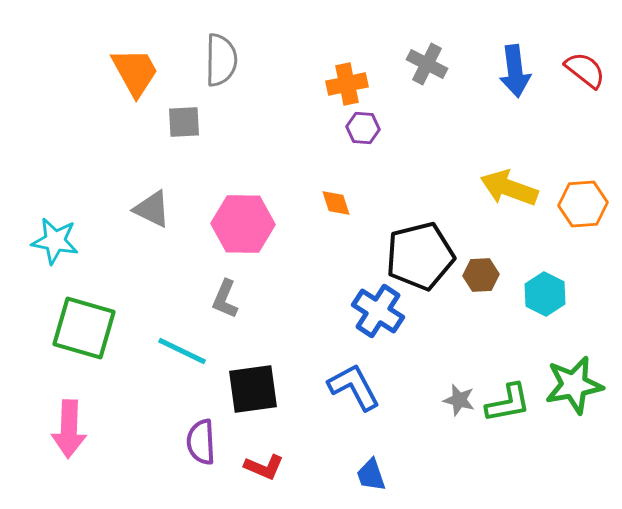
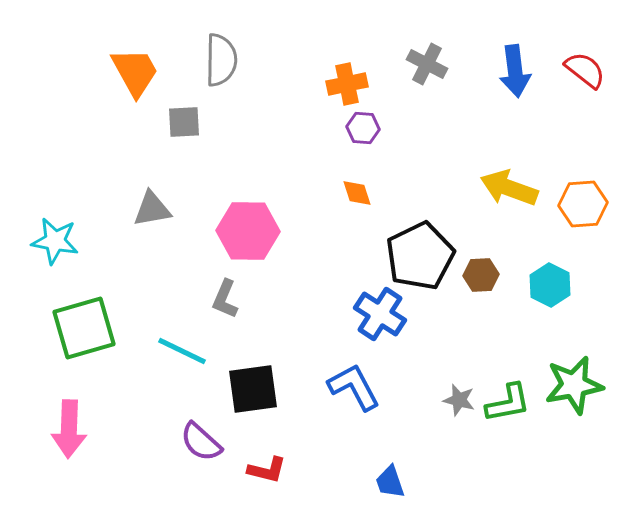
orange diamond: moved 21 px right, 10 px up
gray triangle: rotated 36 degrees counterclockwise
pink hexagon: moved 5 px right, 7 px down
black pentagon: rotated 12 degrees counterclockwise
cyan hexagon: moved 5 px right, 9 px up
blue cross: moved 2 px right, 3 px down
green square: rotated 32 degrees counterclockwise
purple semicircle: rotated 45 degrees counterclockwise
red L-shape: moved 3 px right, 3 px down; rotated 9 degrees counterclockwise
blue trapezoid: moved 19 px right, 7 px down
